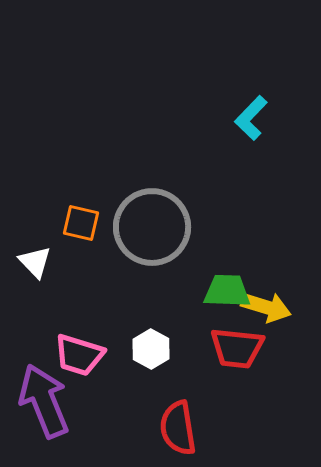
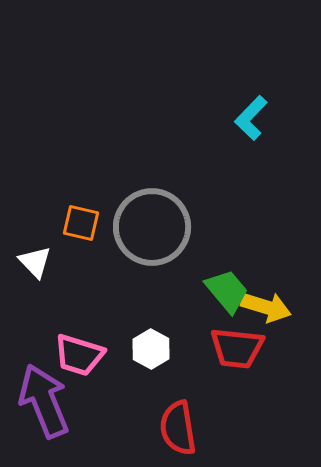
green trapezoid: rotated 48 degrees clockwise
